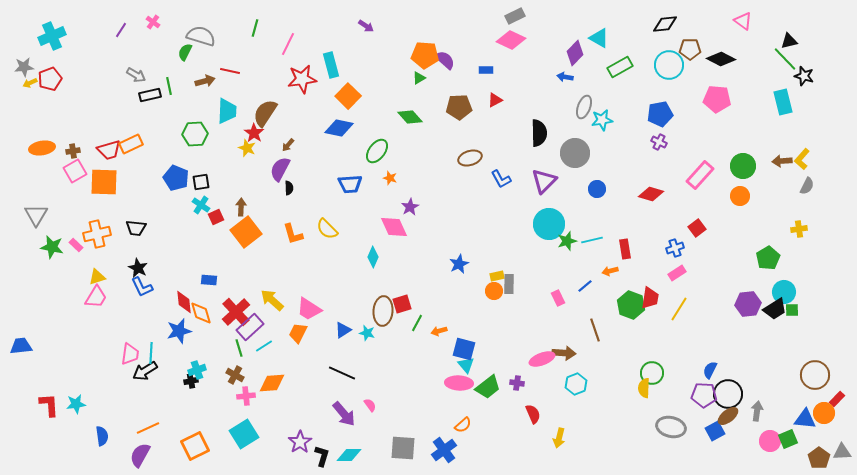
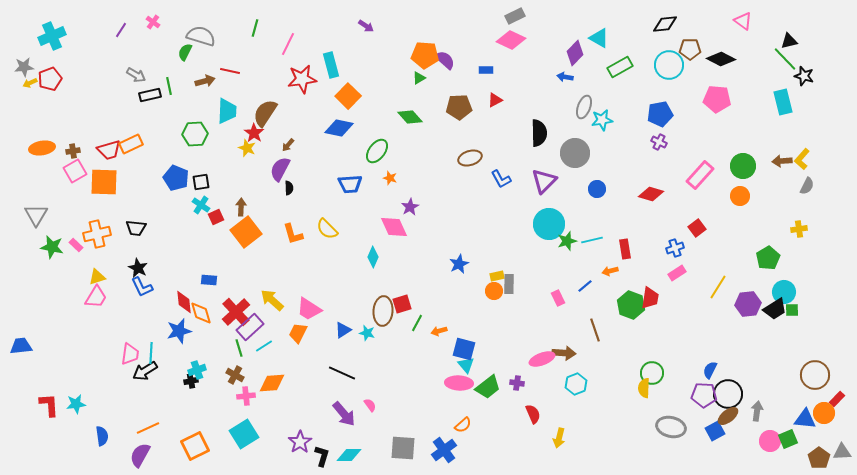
yellow line at (679, 309): moved 39 px right, 22 px up
